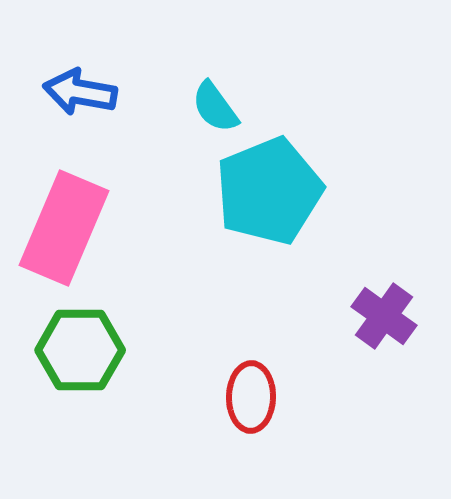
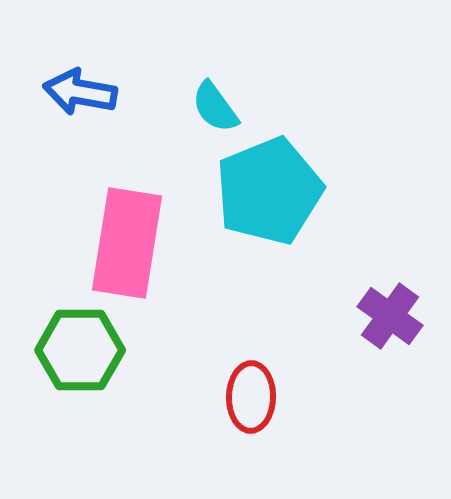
pink rectangle: moved 63 px right, 15 px down; rotated 14 degrees counterclockwise
purple cross: moved 6 px right
